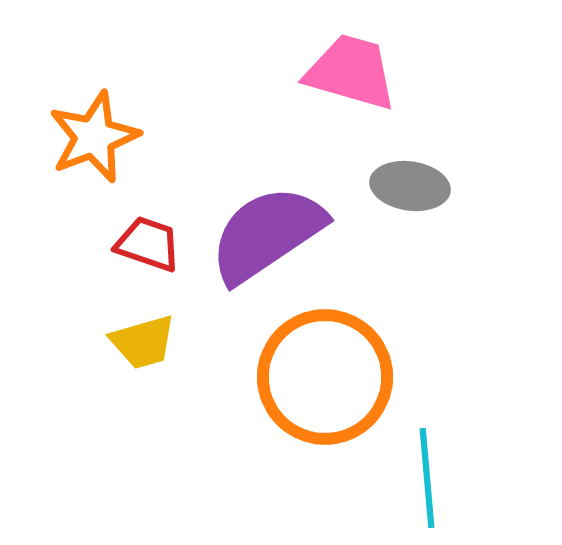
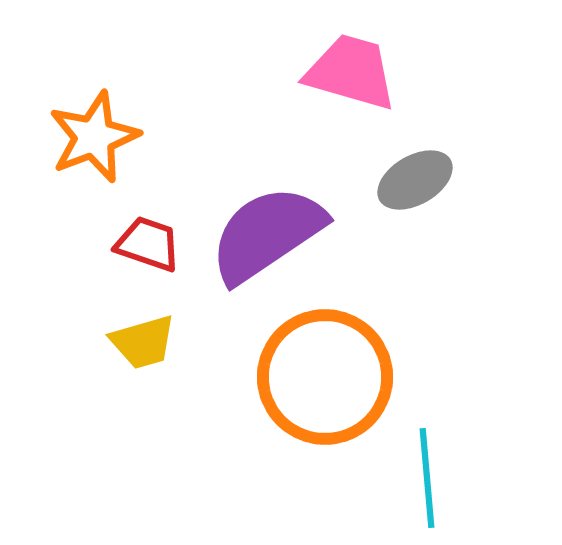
gray ellipse: moved 5 px right, 6 px up; rotated 38 degrees counterclockwise
